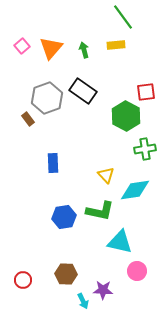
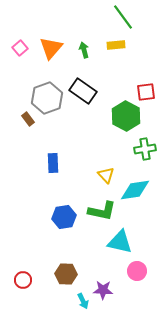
pink square: moved 2 px left, 2 px down
green L-shape: moved 2 px right
